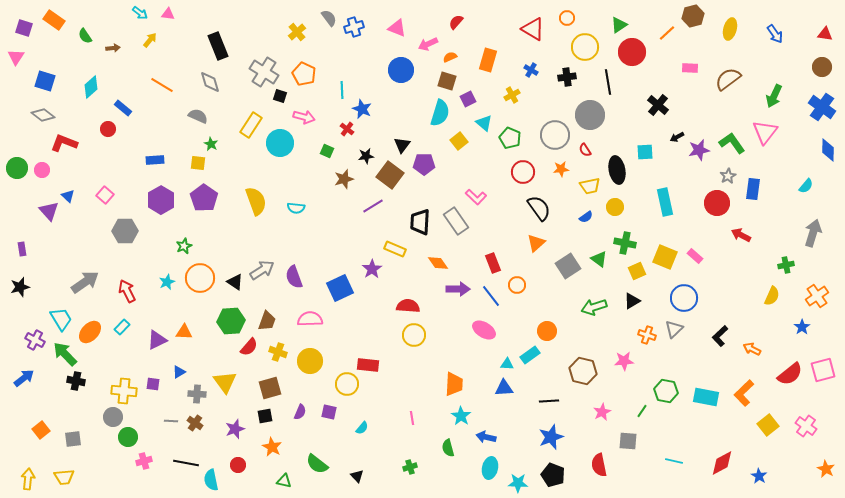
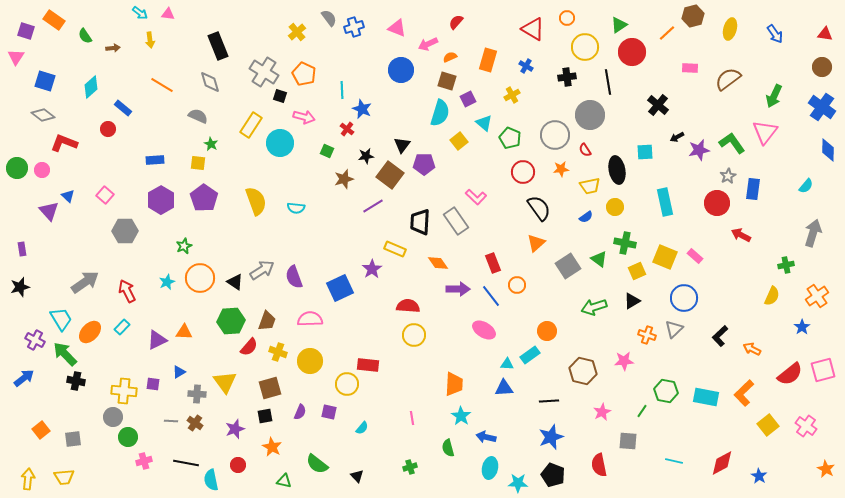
purple square at (24, 28): moved 2 px right, 3 px down
yellow arrow at (150, 40): rotated 133 degrees clockwise
blue cross at (531, 70): moved 5 px left, 4 px up
